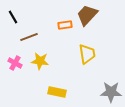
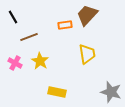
yellow star: rotated 24 degrees clockwise
gray star: rotated 15 degrees clockwise
